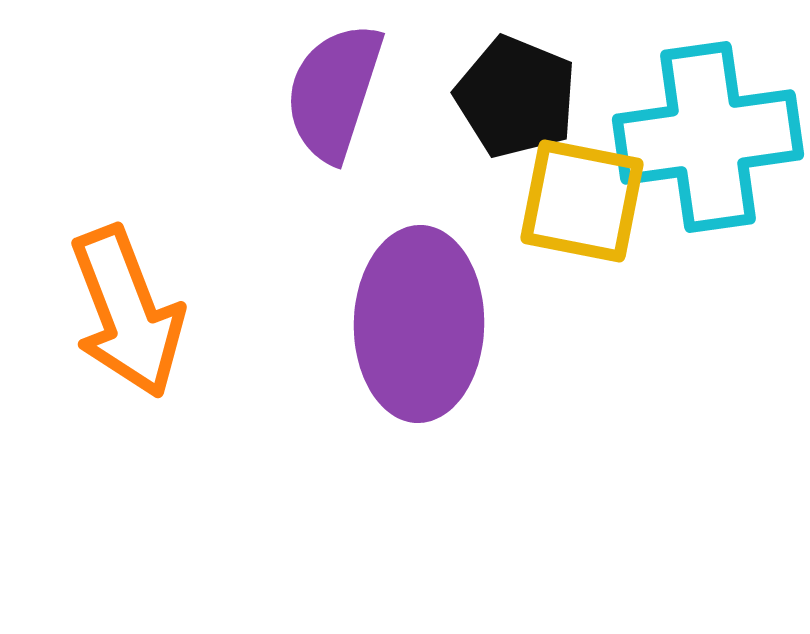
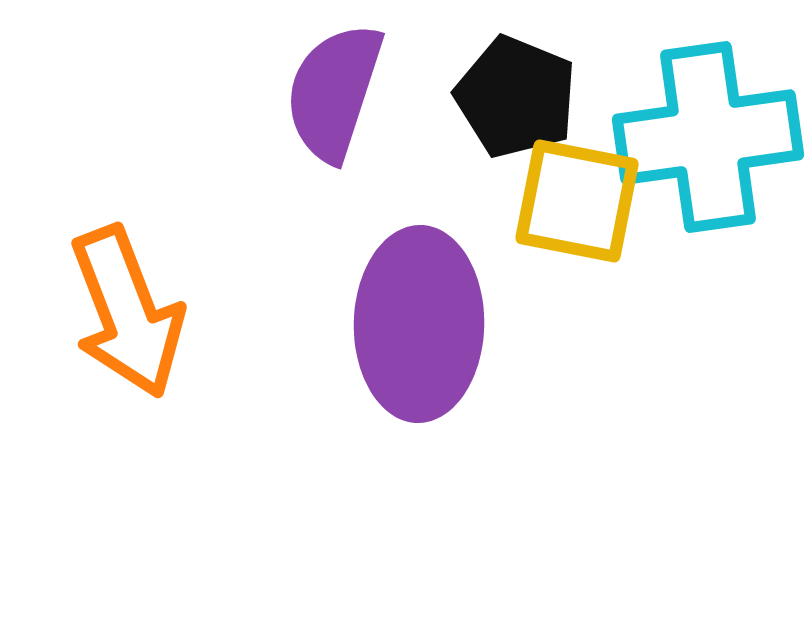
yellow square: moved 5 px left
